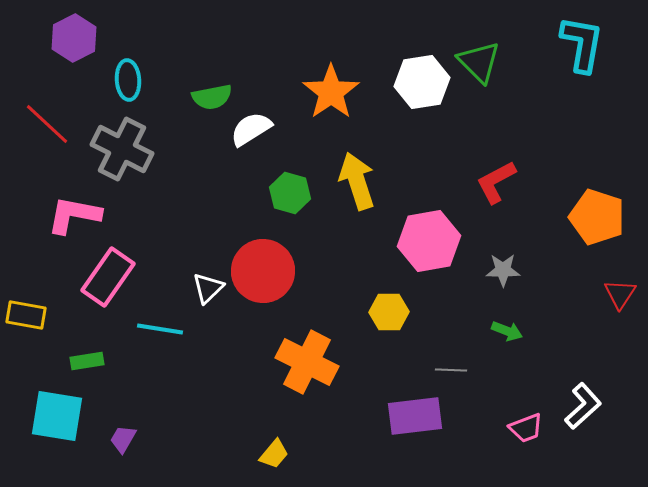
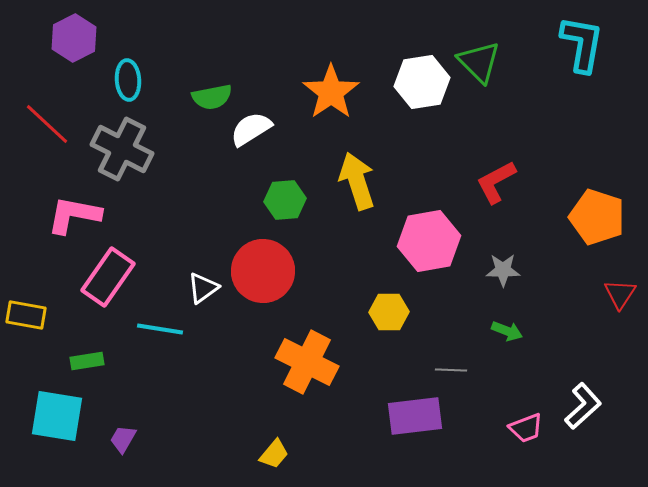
green hexagon: moved 5 px left, 7 px down; rotated 21 degrees counterclockwise
white triangle: moved 5 px left; rotated 8 degrees clockwise
